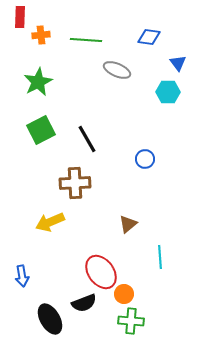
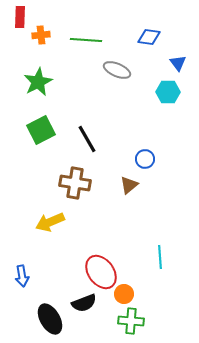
brown cross: rotated 12 degrees clockwise
brown triangle: moved 1 px right, 39 px up
